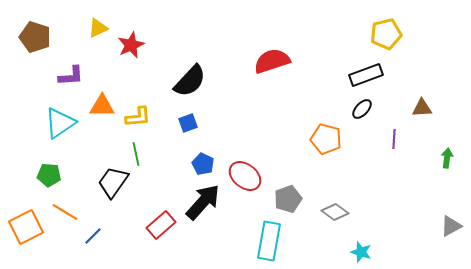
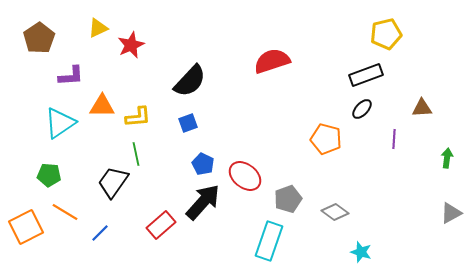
brown pentagon: moved 4 px right, 1 px down; rotated 20 degrees clockwise
gray triangle: moved 13 px up
blue line: moved 7 px right, 3 px up
cyan rectangle: rotated 9 degrees clockwise
